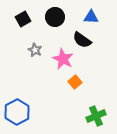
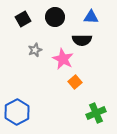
black semicircle: rotated 36 degrees counterclockwise
gray star: rotated 24 degrees clockwise
green cross: moved 3 px up
